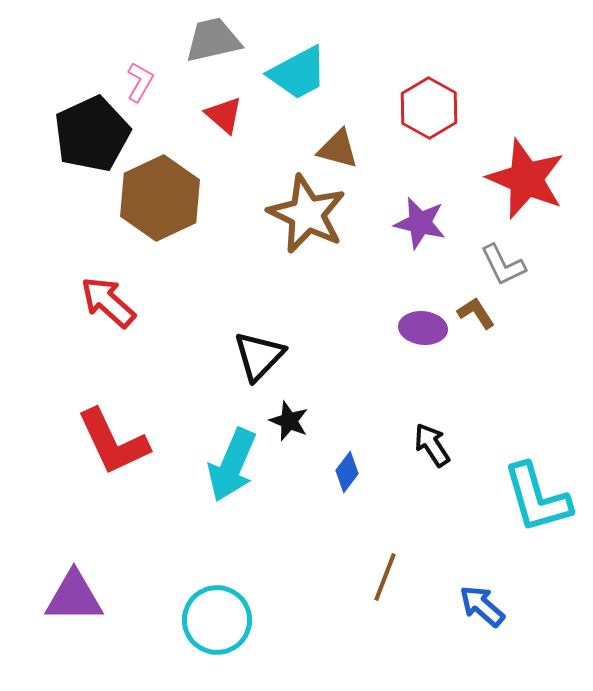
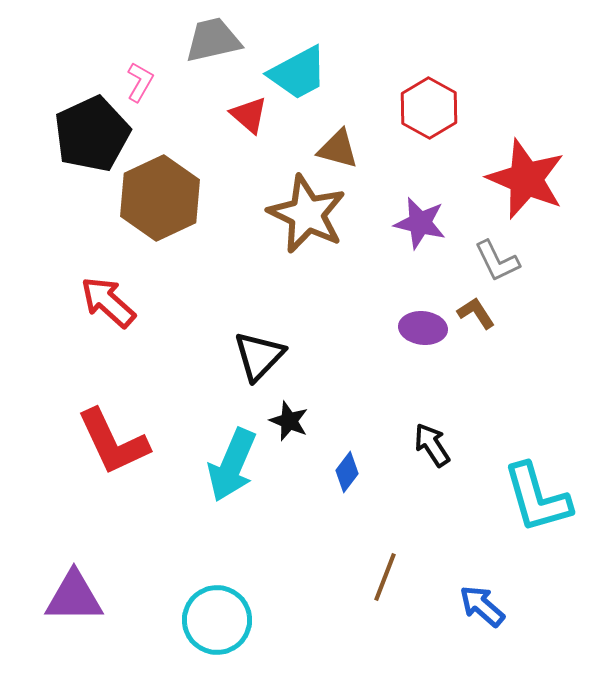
red triangle: moved 25 px right
gray L-shape: moved 6 px left, 4 px up
